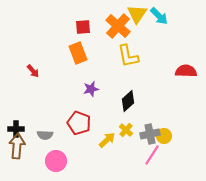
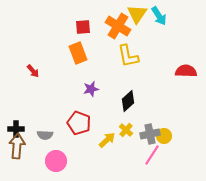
cyan arrow: rotated 12 degrees clockwise
orange cross: rotated 10 degrees counterclockwise
